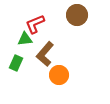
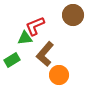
brown circle: moved 4 px left
red L-shape: moved 2 px down
green triangle: moved 1 px up
green rectangle: moved 4 px left, 3 px up; rotated 35 degrees clockwise
